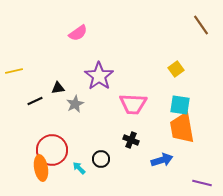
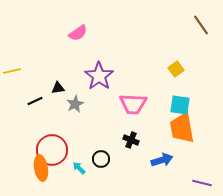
yellow line: moved 2 px left
